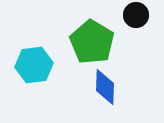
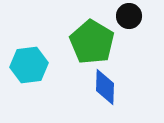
black circle: moved 7 px left, 1 px down
cyan hexagon: moved 5 px left
